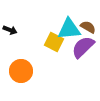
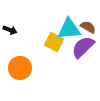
orange circle: moved 1 px left, 3 px up
